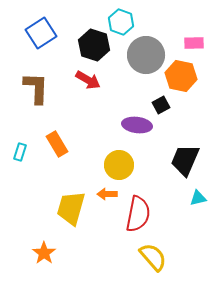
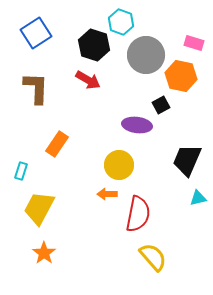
blue square: moved 5 px left
pink rectangle: rotated 18 degrees clockwise
orange rectangle: rotated 65 degrees clockwise
cyan rectangle: moved 1 px right, 19 px down
black trapezoid: moved 2 px right
yellow trapezoid: moved 32 px left; rotated 12 degrees clockwise
